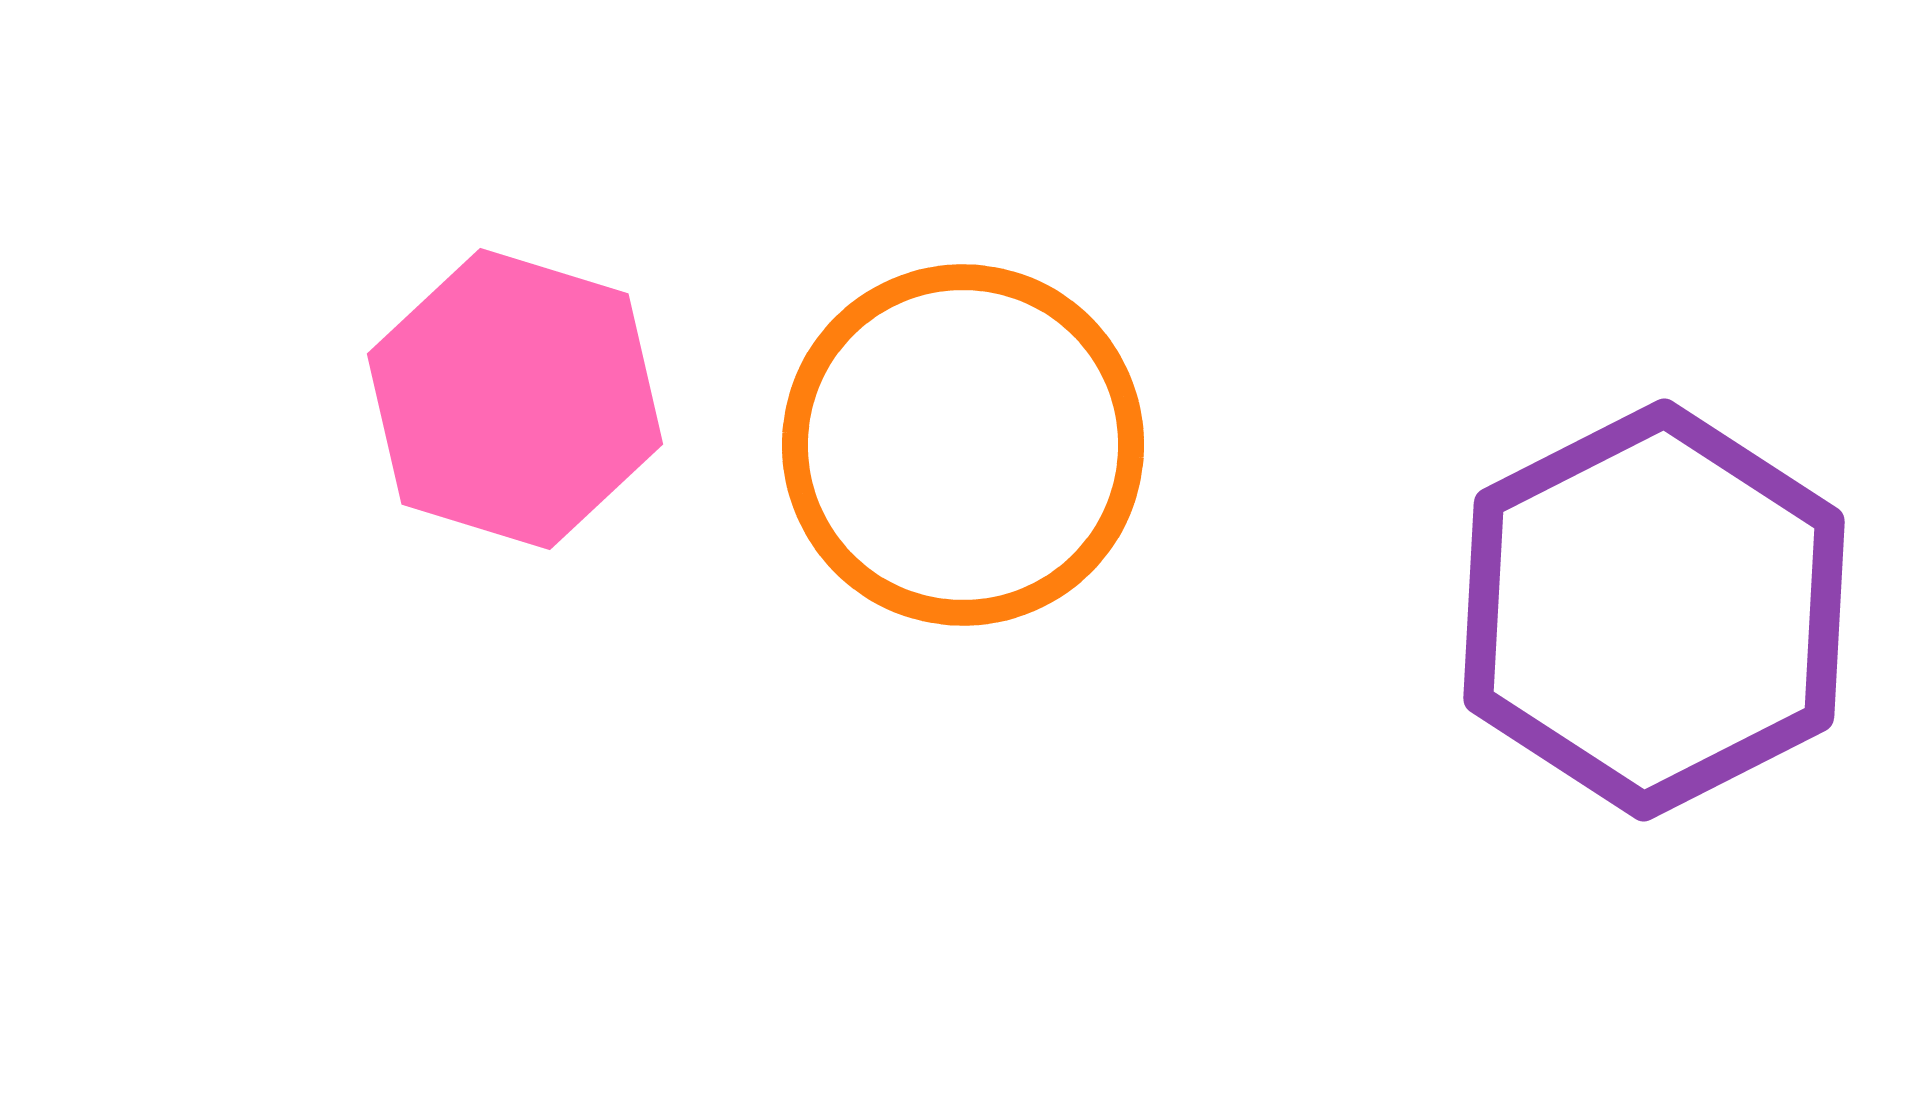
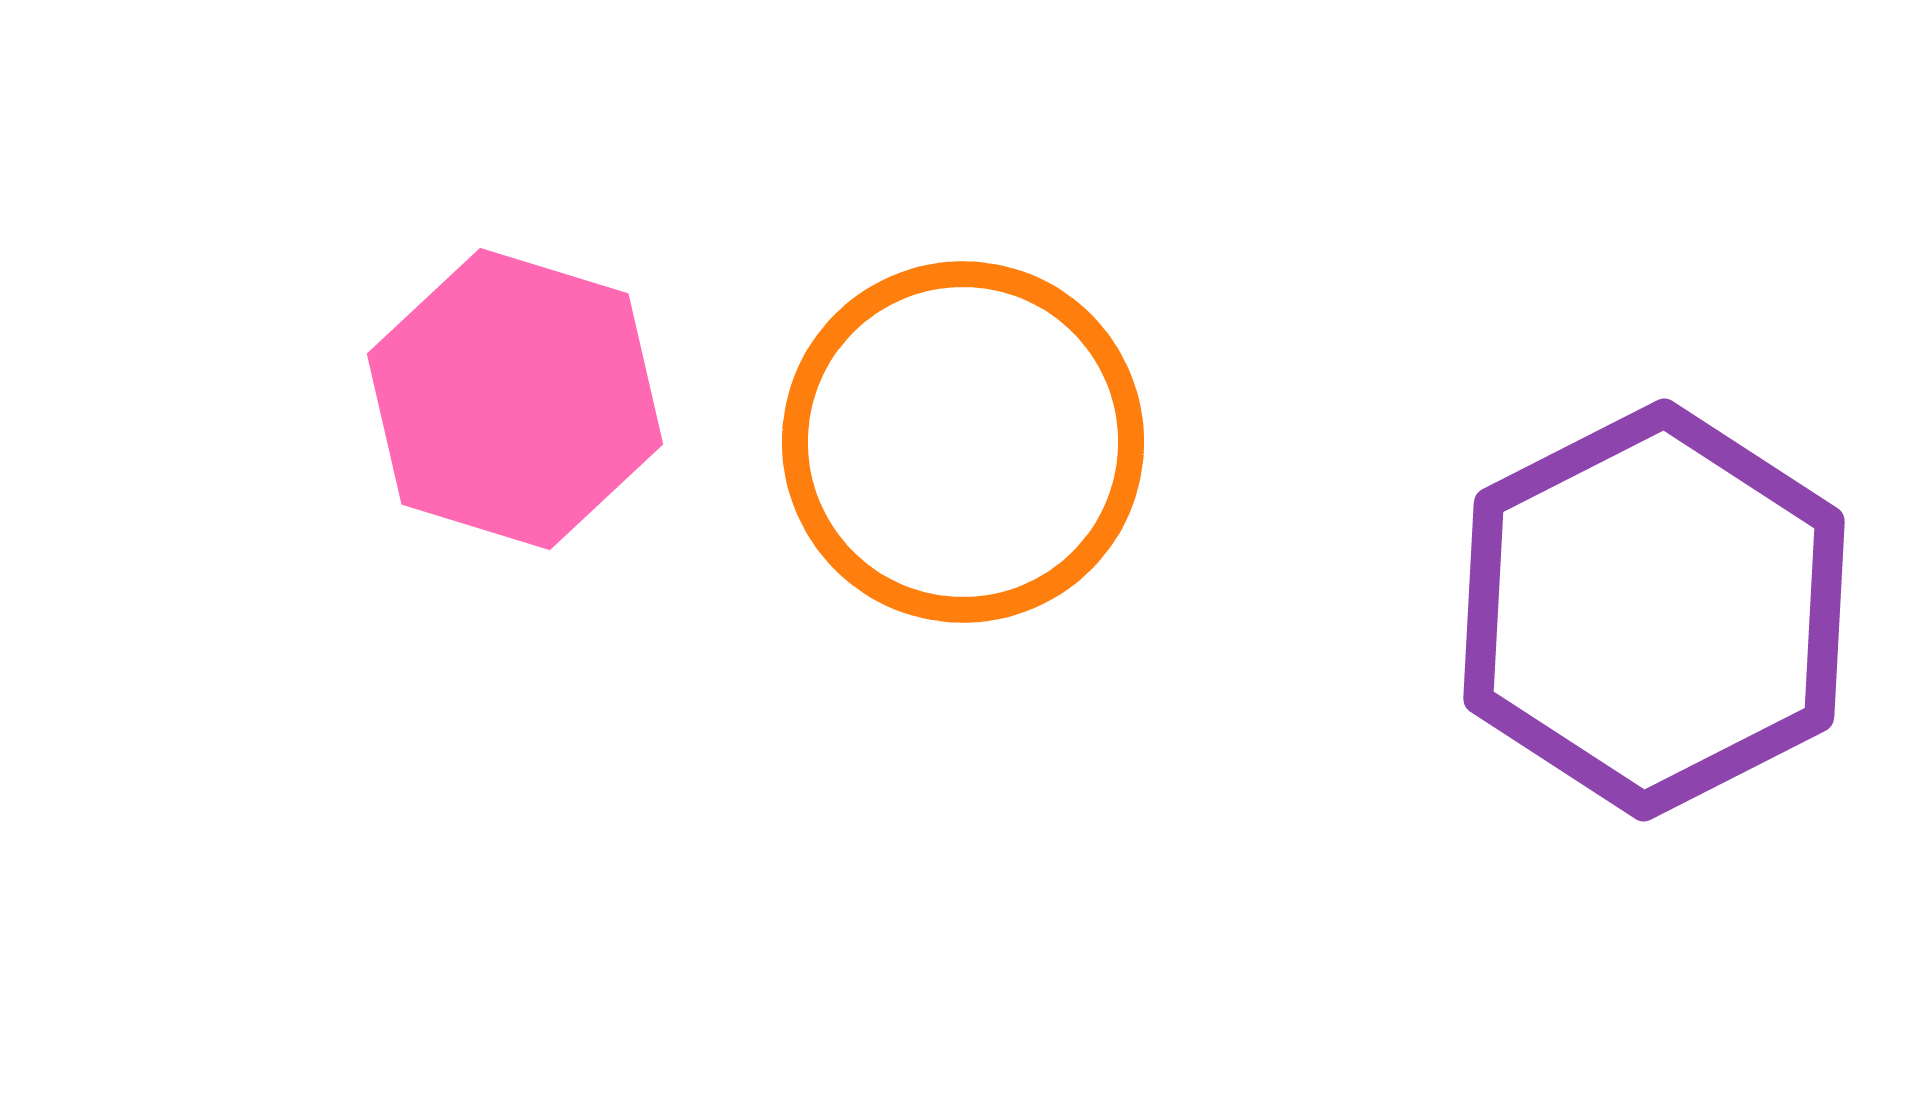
orange circle: moved 3 px up
